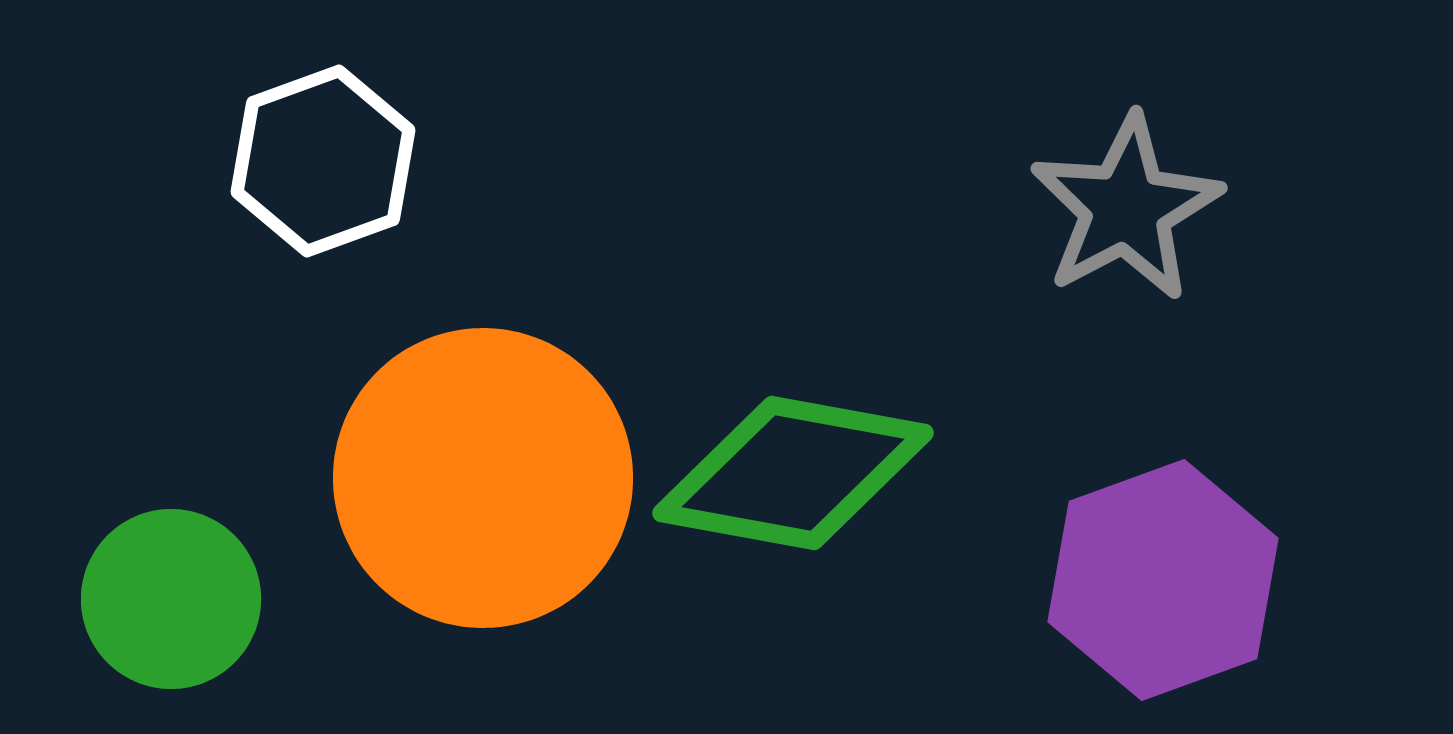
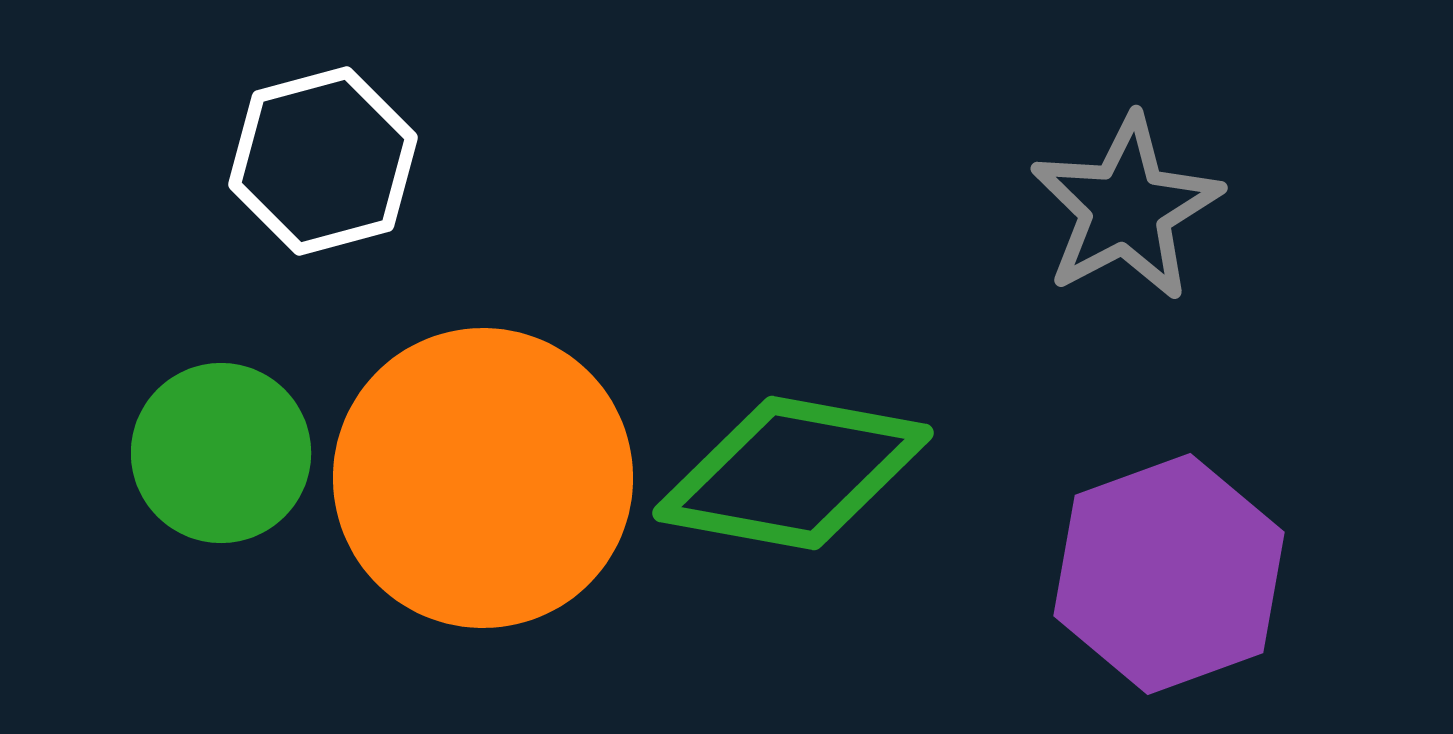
white hexagon: rotated 5 degrees clockwise
purple hexagon: moved 6 px right, 6 px up
green circle: moved 50 px right, 146 px up
